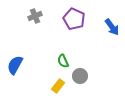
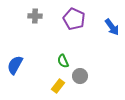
gray cross: rotated 24 degrees clockwise
